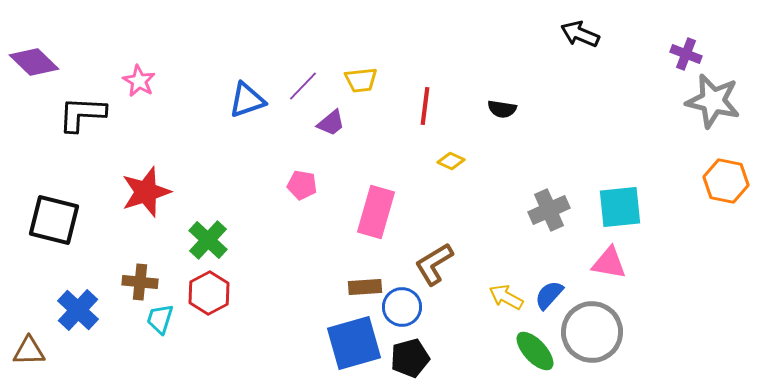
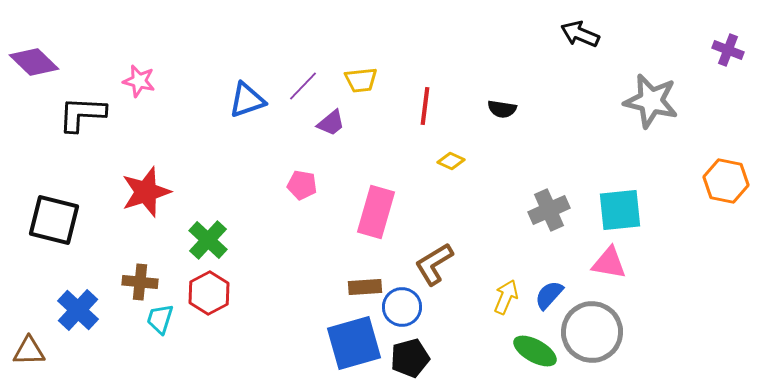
purple cross: moved 42 px right, 4 px up
pink star: rotated 16 degrees counterclockwise
gray star: moved 62 px left
cyan square: moved 3 px down
yellow arrow: rotated 84 degrees clockwise
green ellipse: rotated 18 degrees counterclockwise
